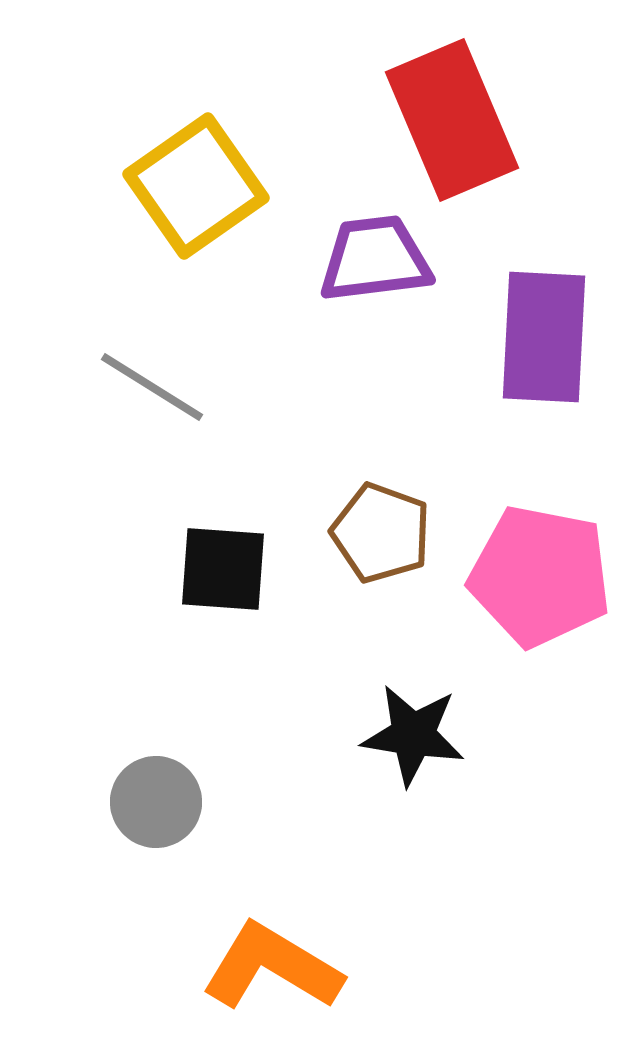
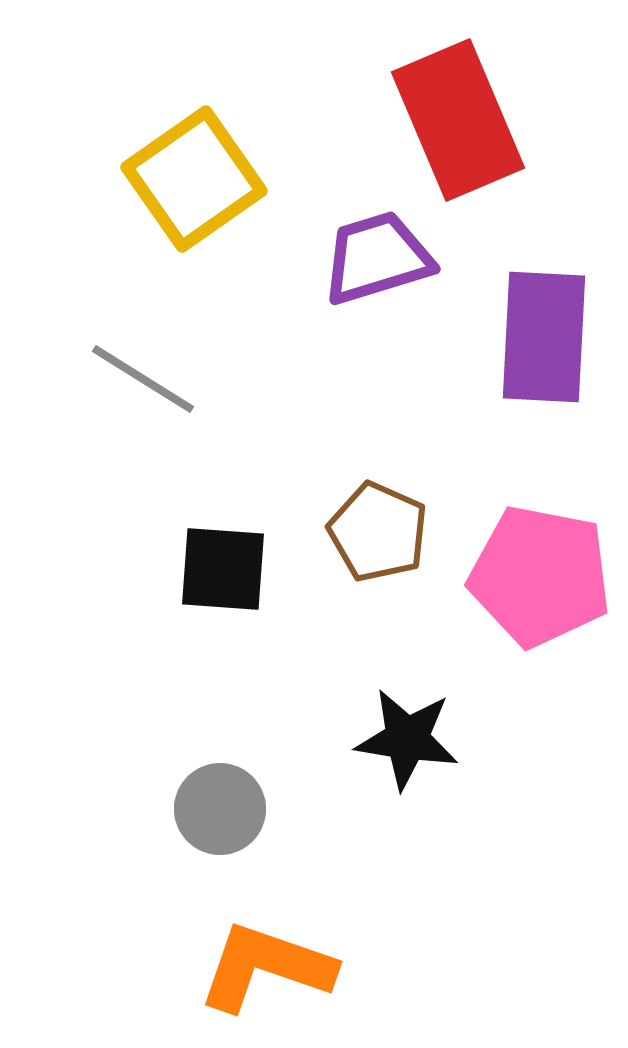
red rectangle: moved 6 px right
yellow square: moved 2 px left, 7 px up
purple trapezoid: moved 2 px right, 1 px up; rotated 10 degrees counterclockwise
gray line: moved 9 px left, 8 px up
brown pentagon: moved 3 px left, 1 px up; rotated 4 degrees clockwise
black star: moved 6 px left, 4 px down
gray circle: moved 64 px right, 7 px down
orange L-shape: moved 6 px left; rotated 12 degrees counterclockwise
